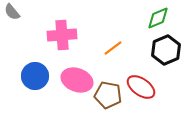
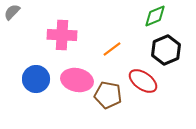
gray semicircle: rotated 84 degrees clockwise
green diamond: moved 3 px left, 2 px up
pink cross: rotated 8 degrees clockwise
orange line: moved 1 px left, 1 px down
blue circle: moved 1 px right, 3 px down
pink ellipse: rotated 8 degrees counterclockwise
red ellipse: moved 2 px right, 6 px up
